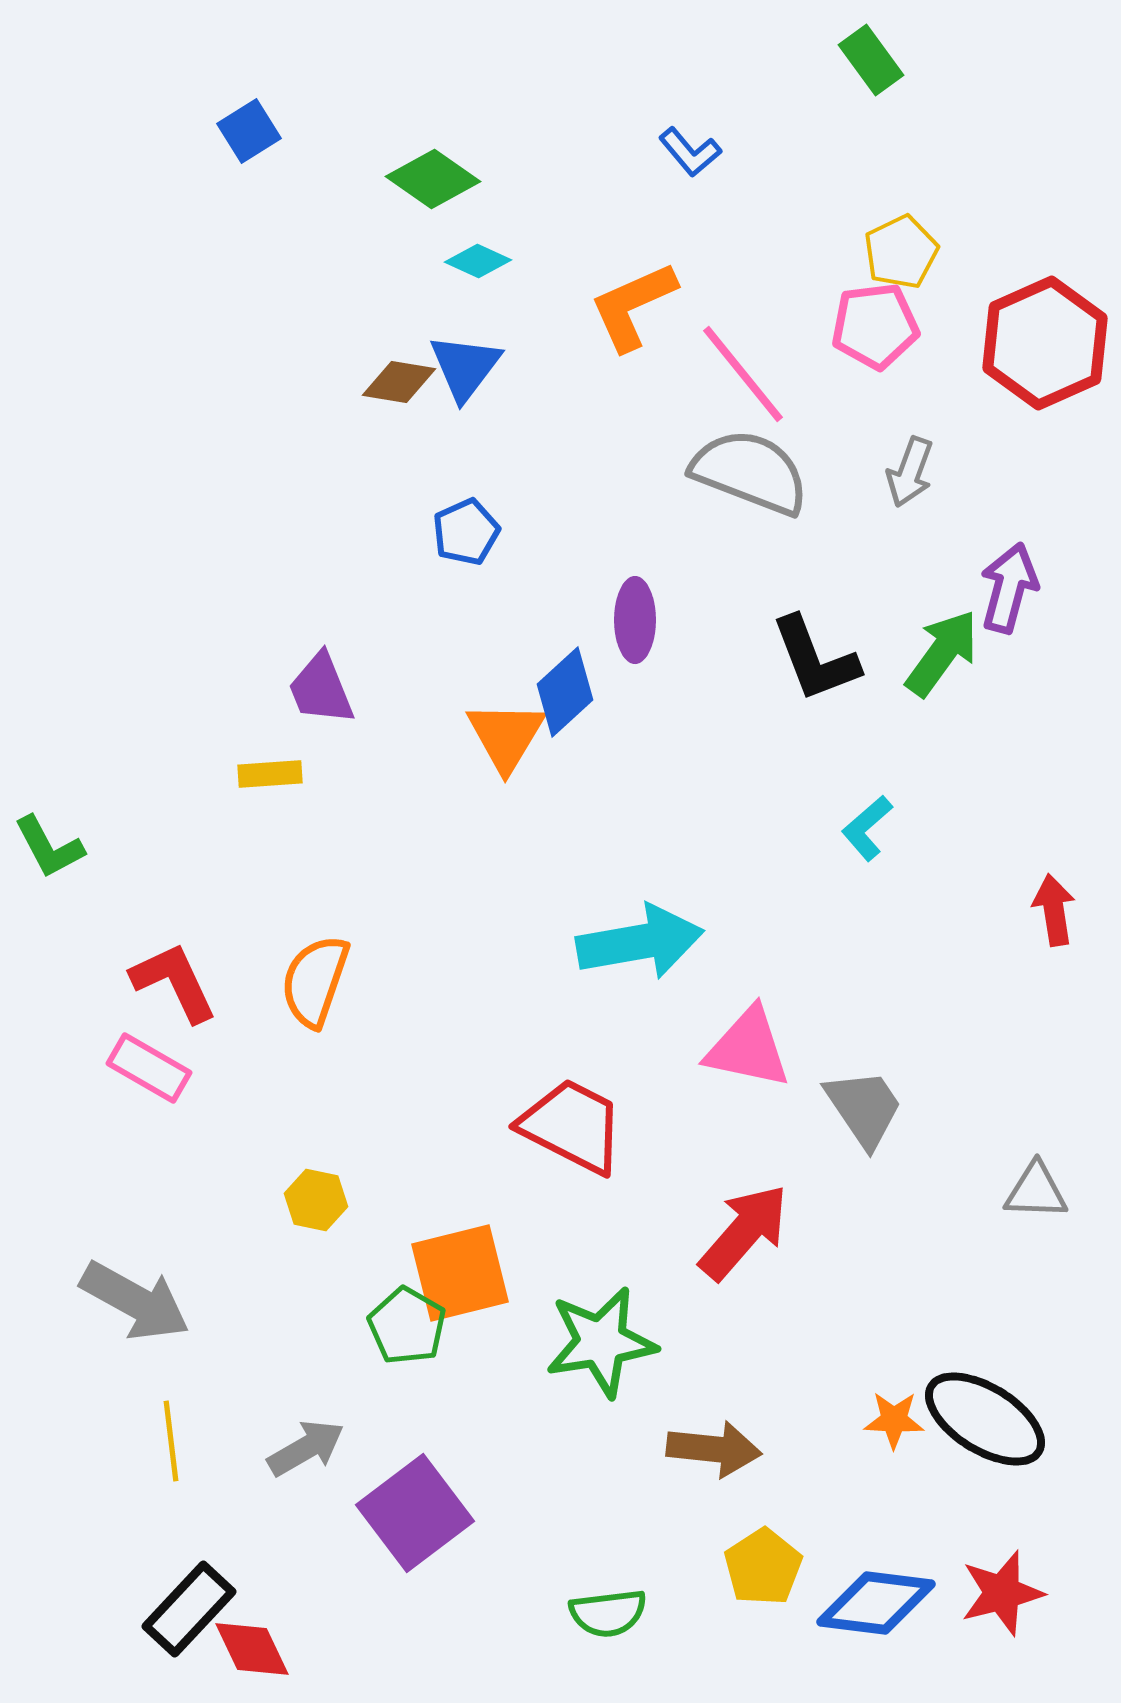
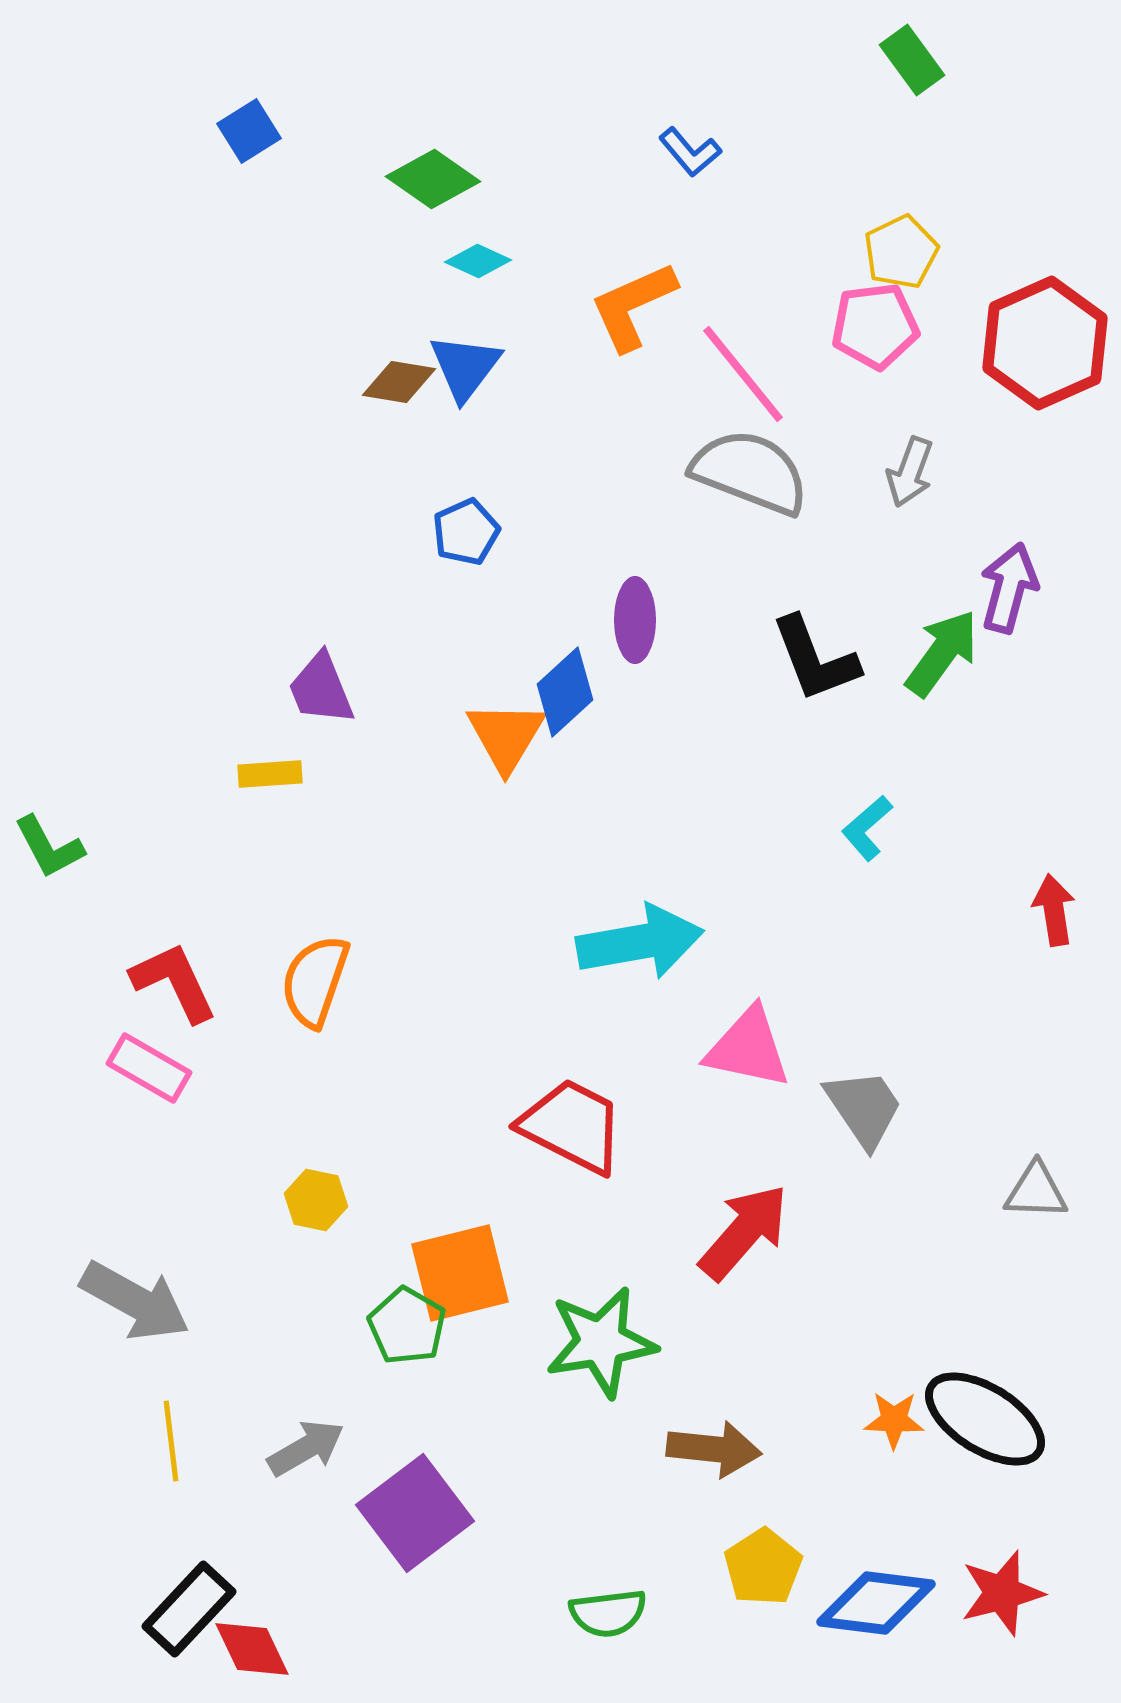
green rectangle at (871, 60): moved 41 px right
